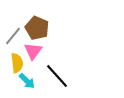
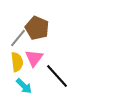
gray line: moved 5 px right, 2 px down
pink triangle: moved 1 px right, 7 px down
yellow semicircle: moved 1 px up
cyan arrow: moved 3 px left, 5 px down
